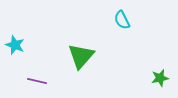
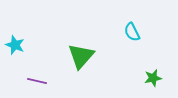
cyan semicircle: moved 10 px right, 12 px down
green star: moved 7 px left
